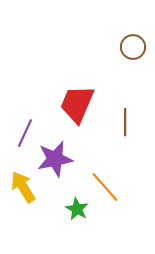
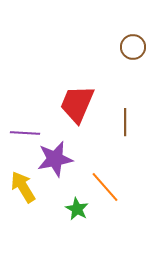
purple line: rotated 68 degrees clockwise
